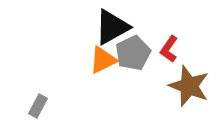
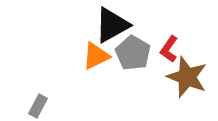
black triangle: moved 2 px up
gray pentagon: rotated 16 degrees counterclockwise
orange triangle: moved 7 px left, 4 px up
brown star: moved 2 px left, 9 px up
